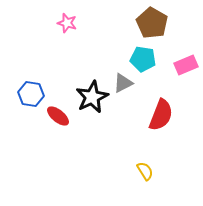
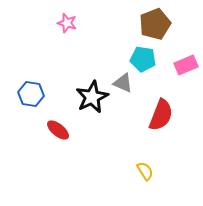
brown pentagon: moved 3 px right, 1 px down; rotated 20 degrees clockwise
gray triangle: rotated 50 degrees clockwise
red ellipse: moved 14 px down
